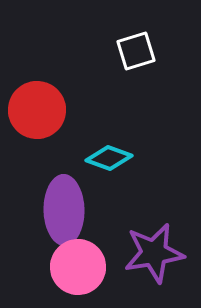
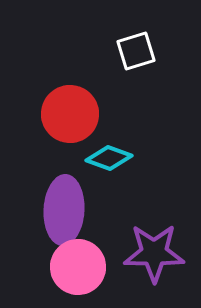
red circle: moved 33 px right, 4 px down
purple ellipse: rotated 4 degrees clockwise
purple star: rotated 10 degrees clockwise
